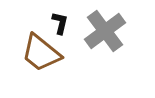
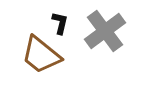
brown trapezoid: moved 2 px down
